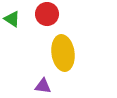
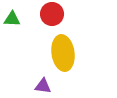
red circle: moved 5 px right
green triangle: rotated 30 degrees counterclockwise
